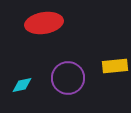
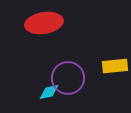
cyan diamond: moved 27 px right, 7 px down
